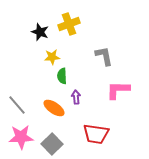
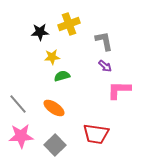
black star: rotated 24 degrees counterclockwise
gray L-shape: moved 15 px up
green semicircle: rotated 77 degrees clockwise
pink L-shape: moved 1 px right
purple arrow: moved 29 px right, 31 px up; rotated 136 degrees clockwise
gray line: moved 1 px right, 1 px up
pink star: moved 1 px up
gray square: moved 3 px right, 1 px down
